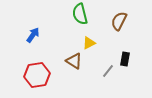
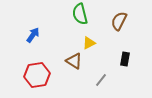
gray line: moved 7 px left, 9 px down
